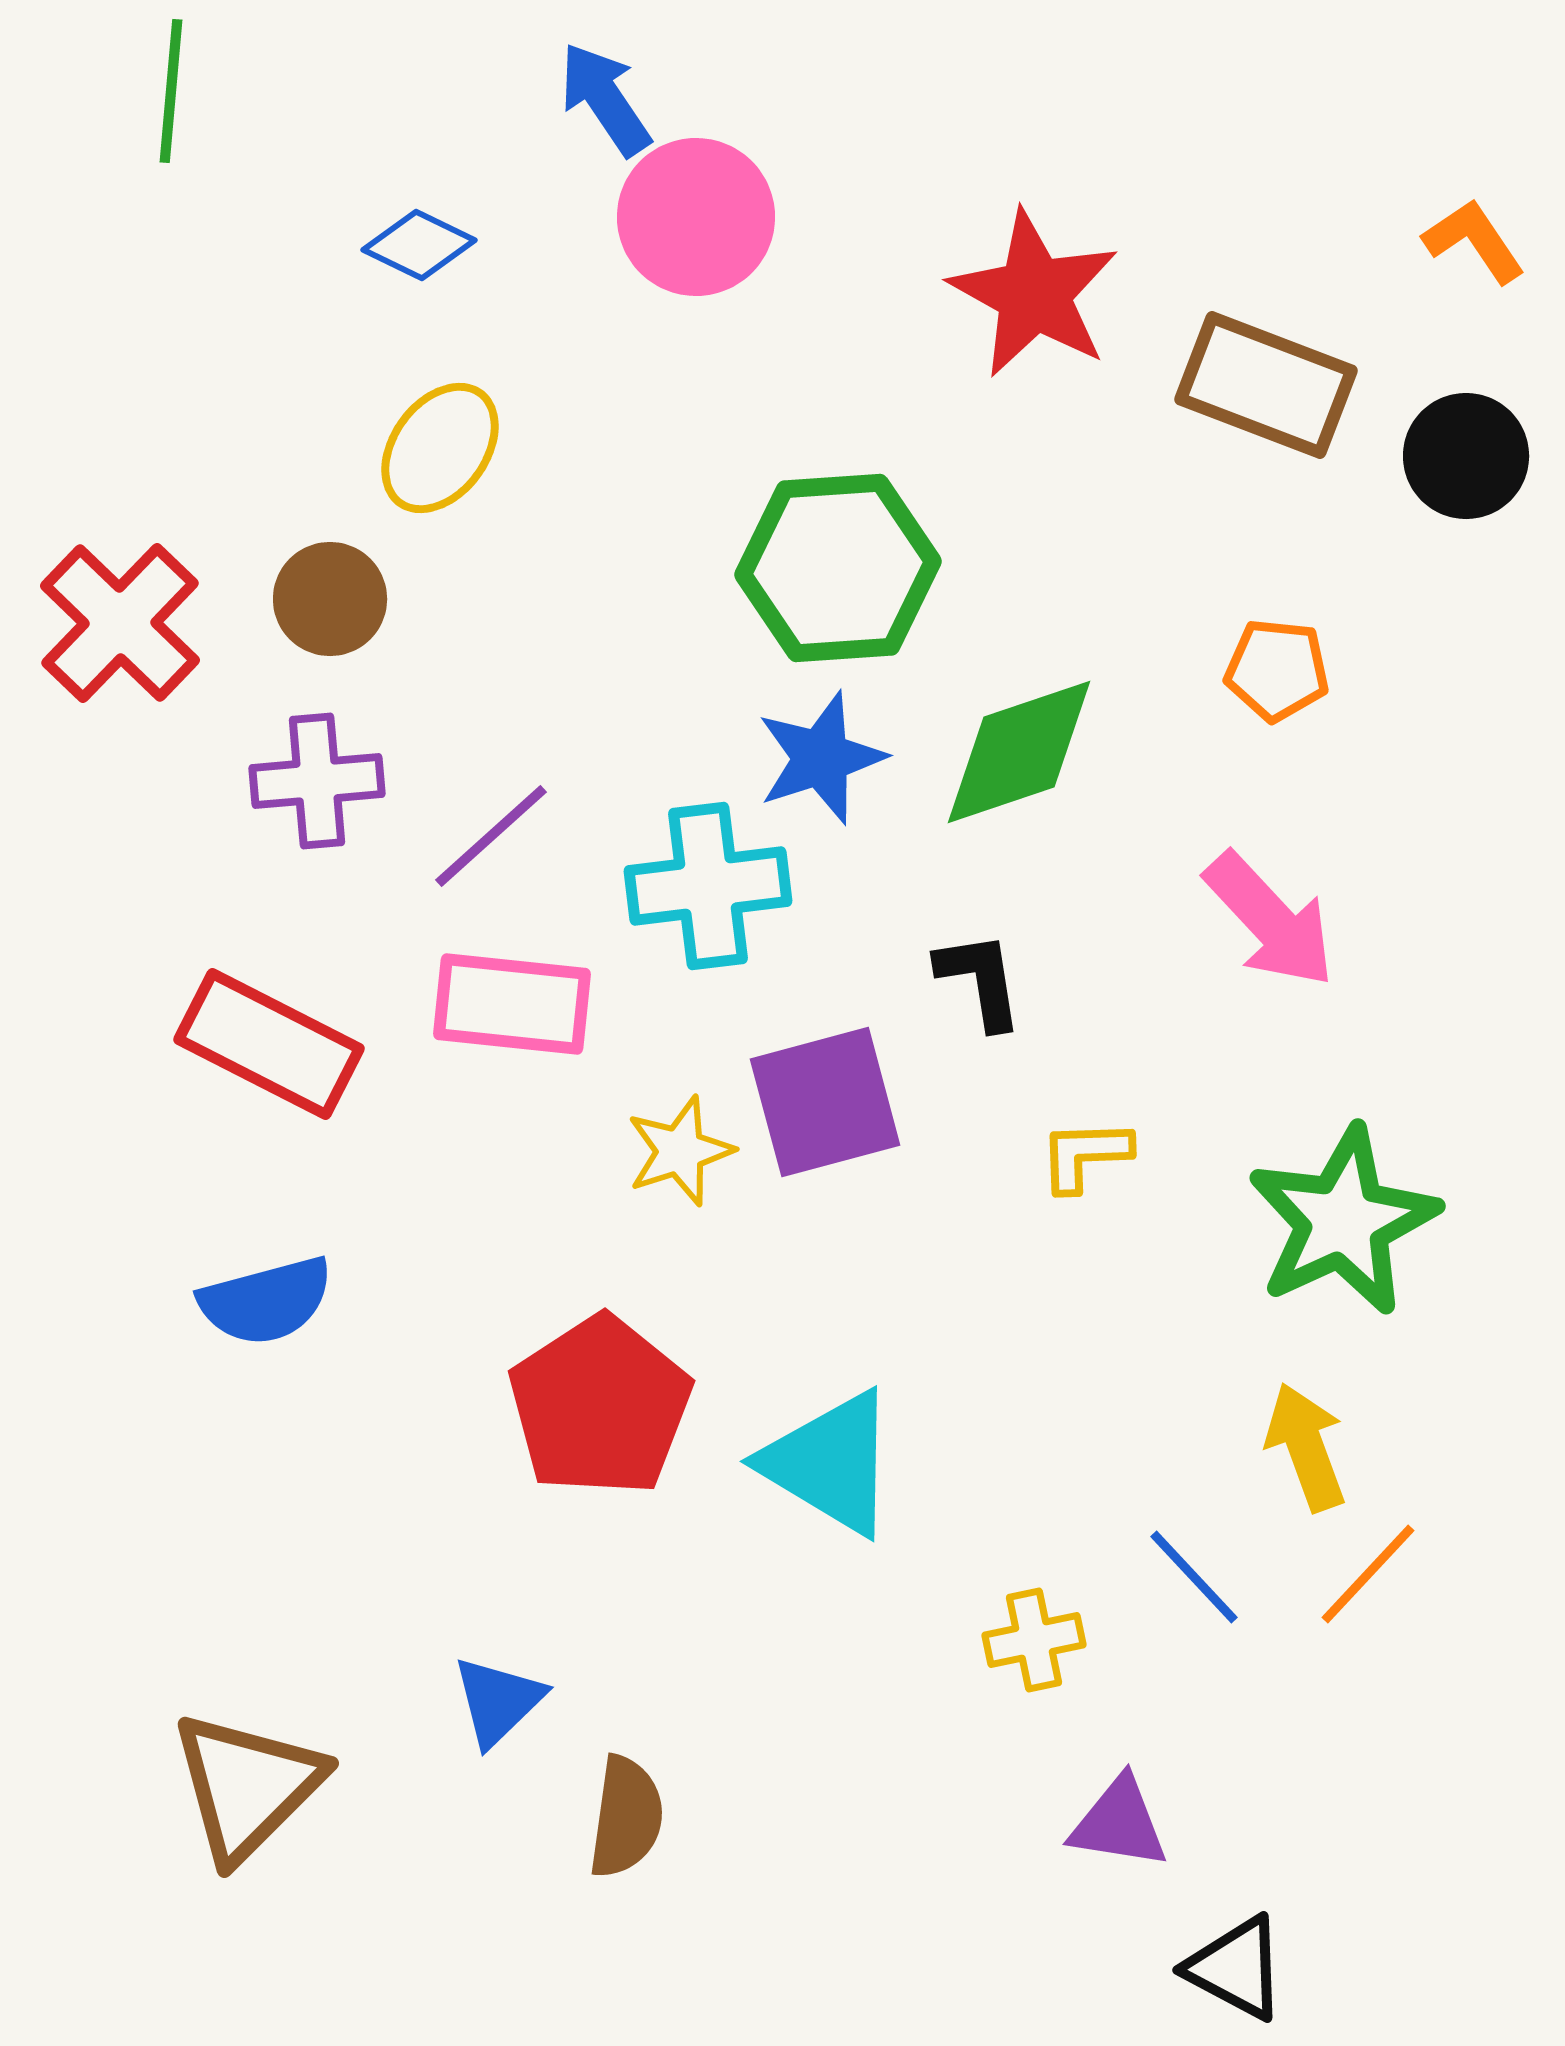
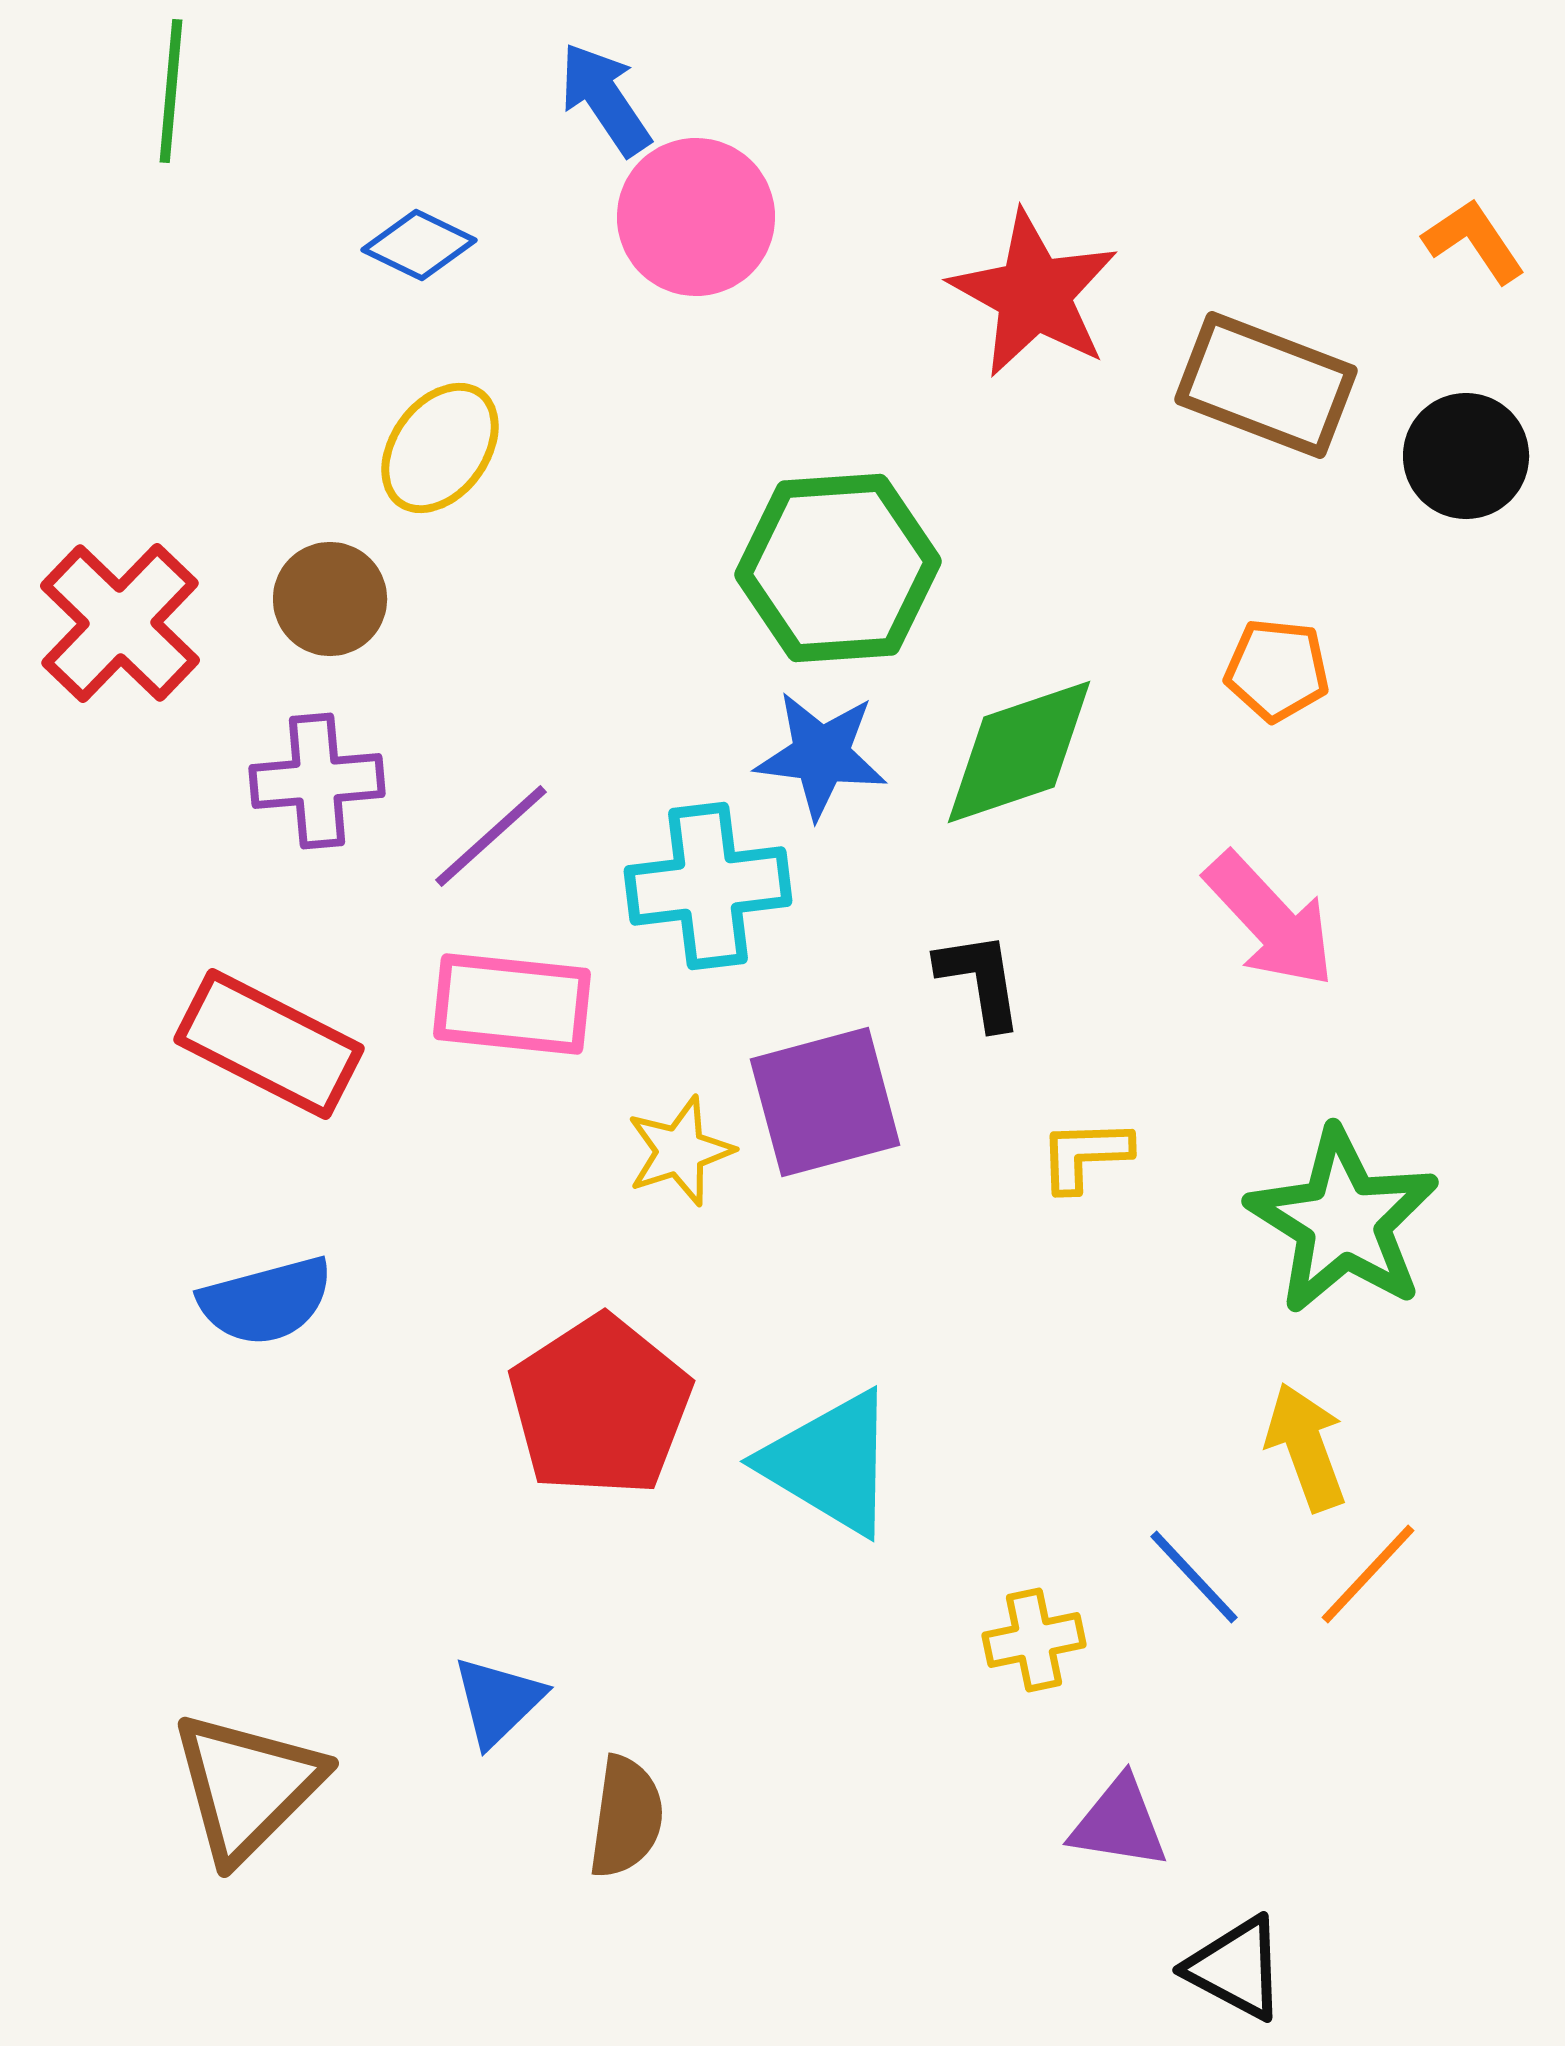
blue star: moved 3 px up; rotated 25 degrees clockwise
green star: rotated 15 degrees counterclockwise
